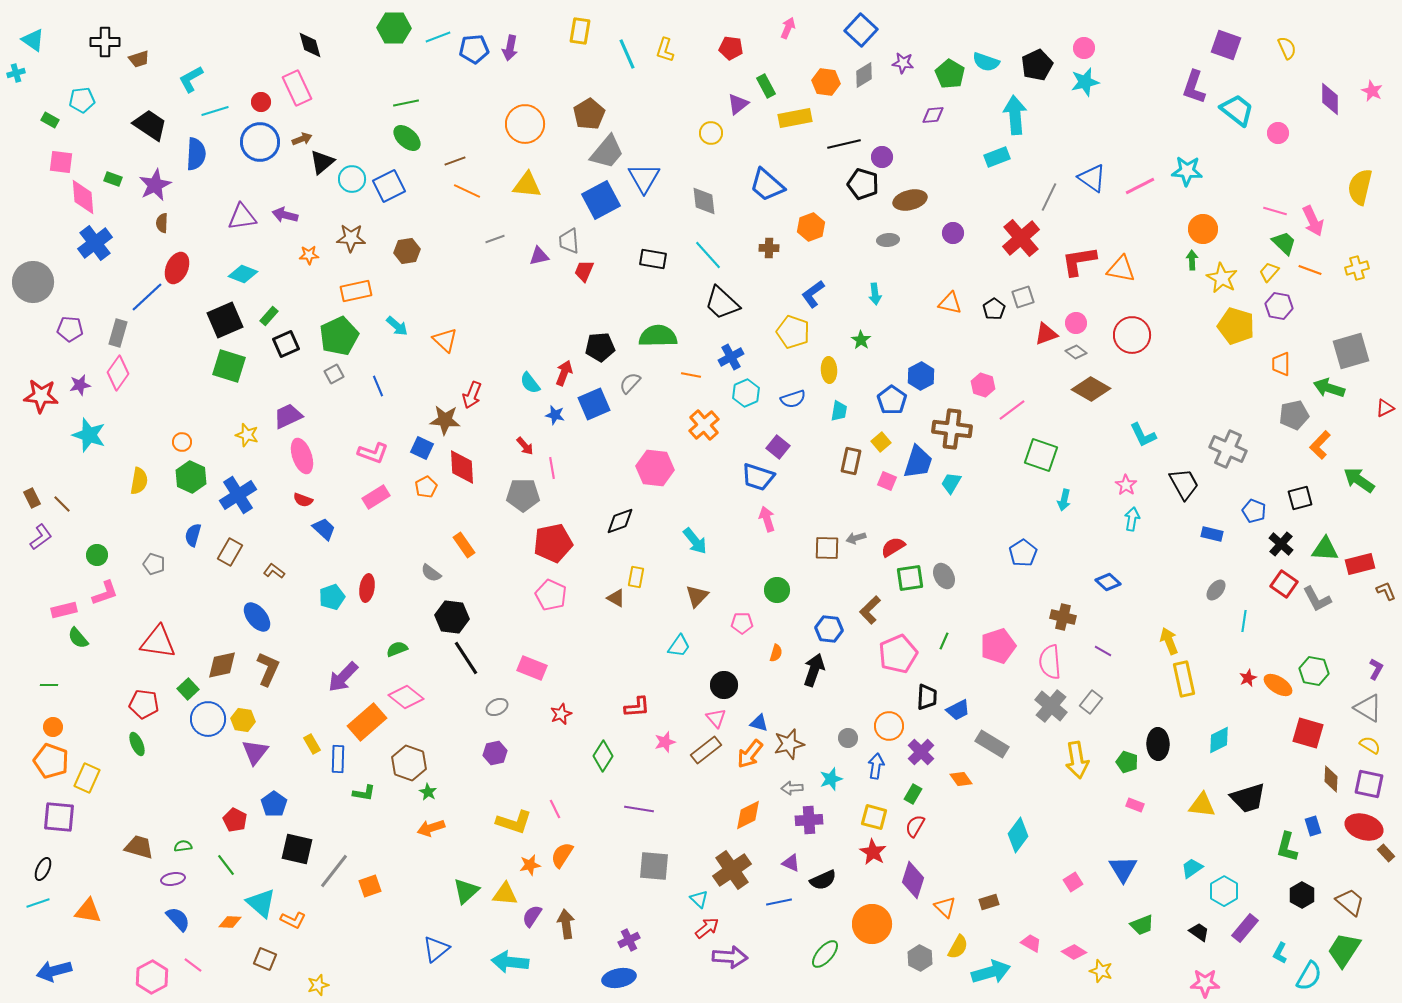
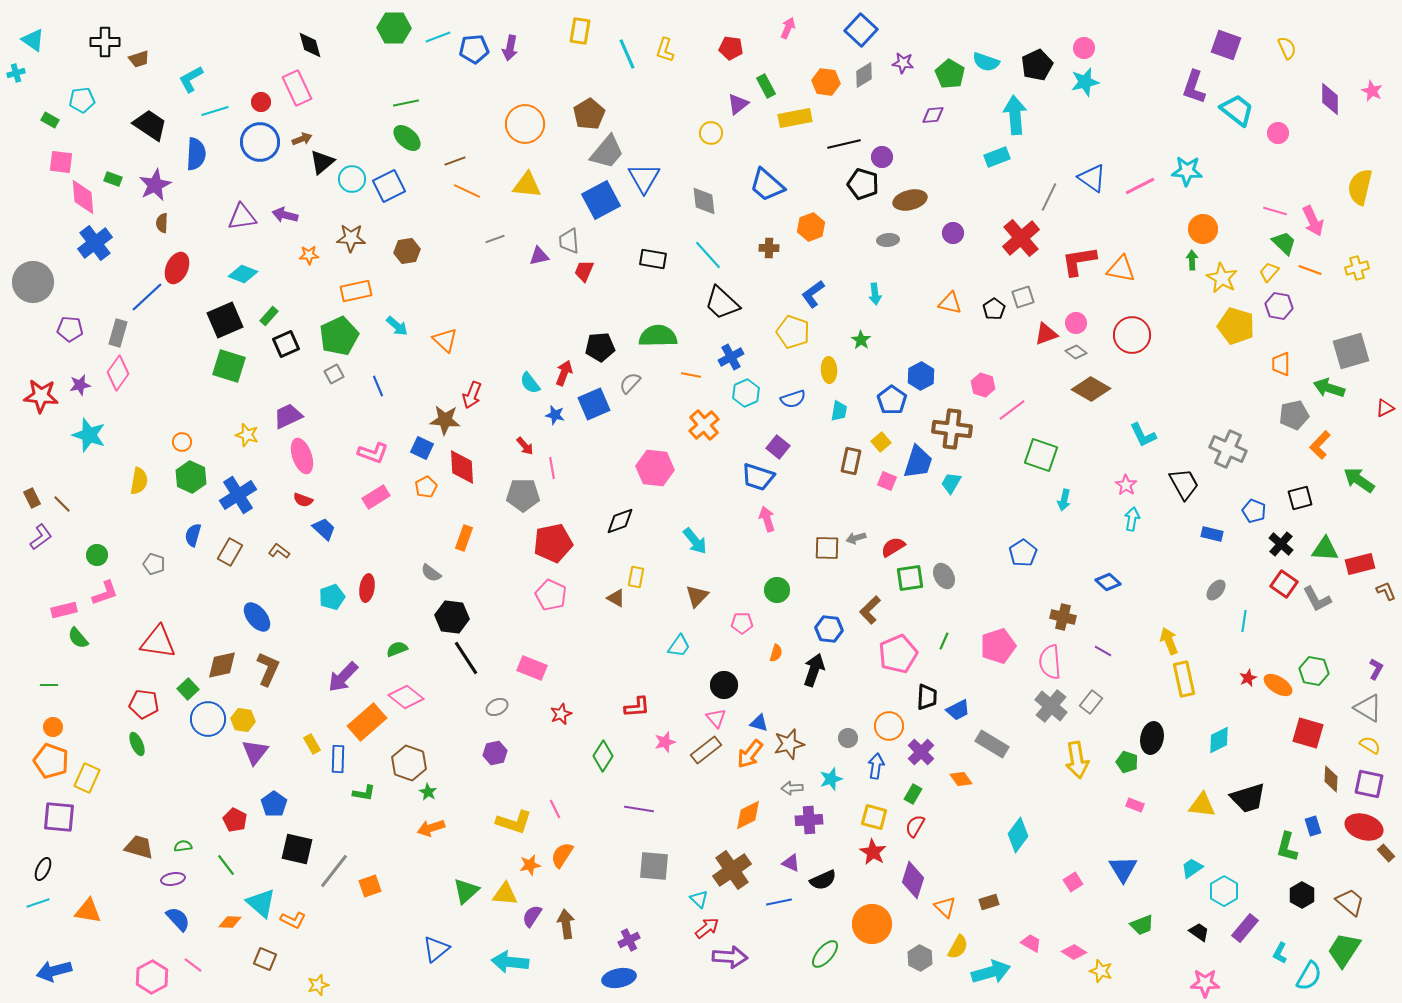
orange rectangle at (464, 545): moved 7 px up; rotated 55 degrees clockwise
brown L-shape at (274, 571): moved 5 px right, 20 px up
black ellipse at (1158, 744): moved 6 px left, 6 px up; rotated 12 degrees clockwise
